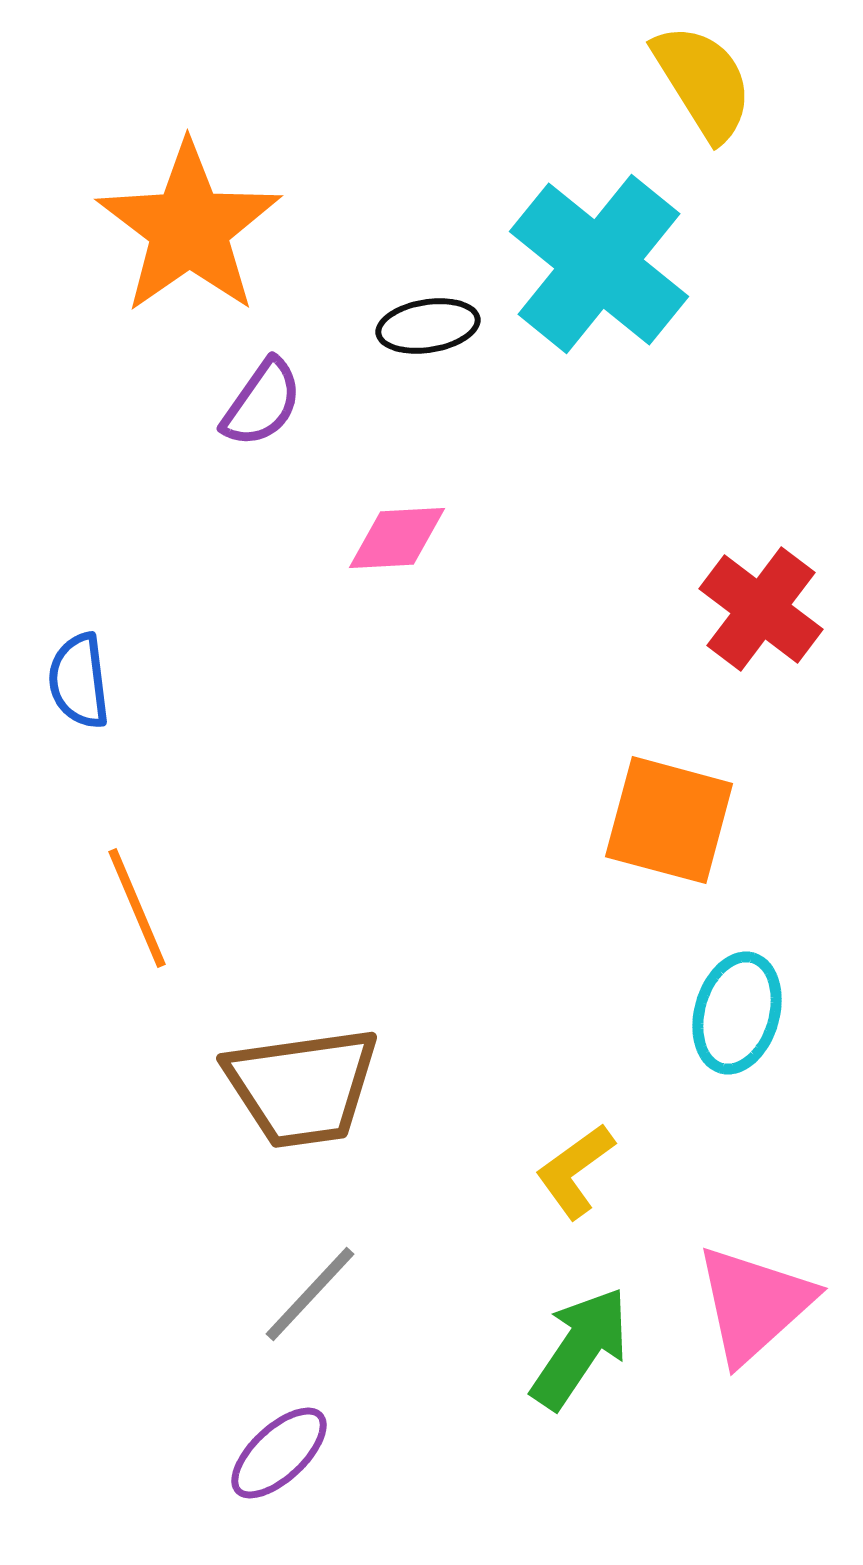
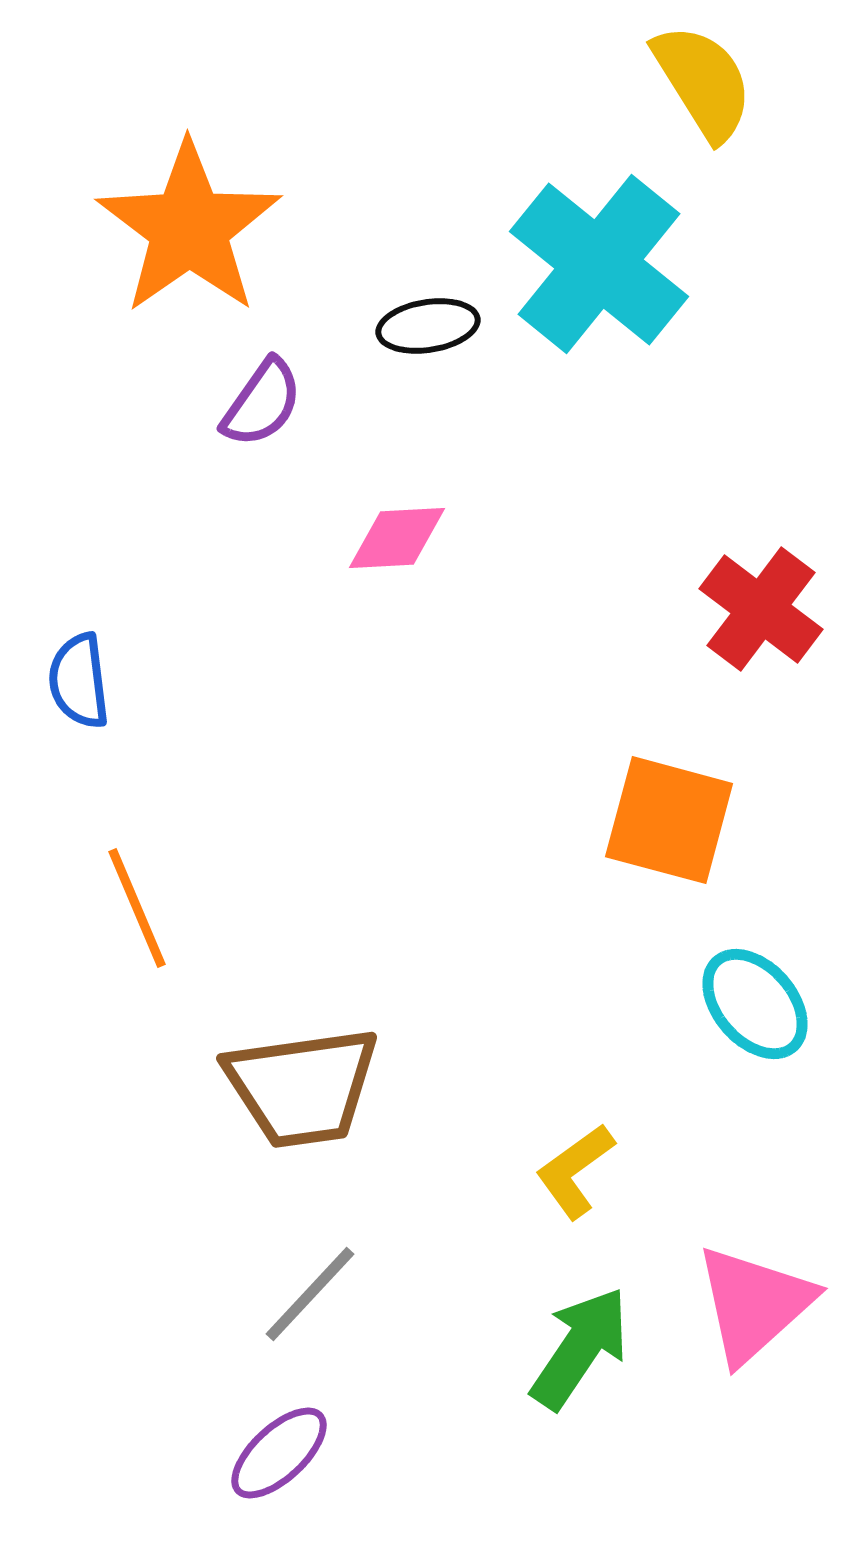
cyan ellipse: moved 18 px right, 9 px up; rotated 57 degrees counterclockwise
